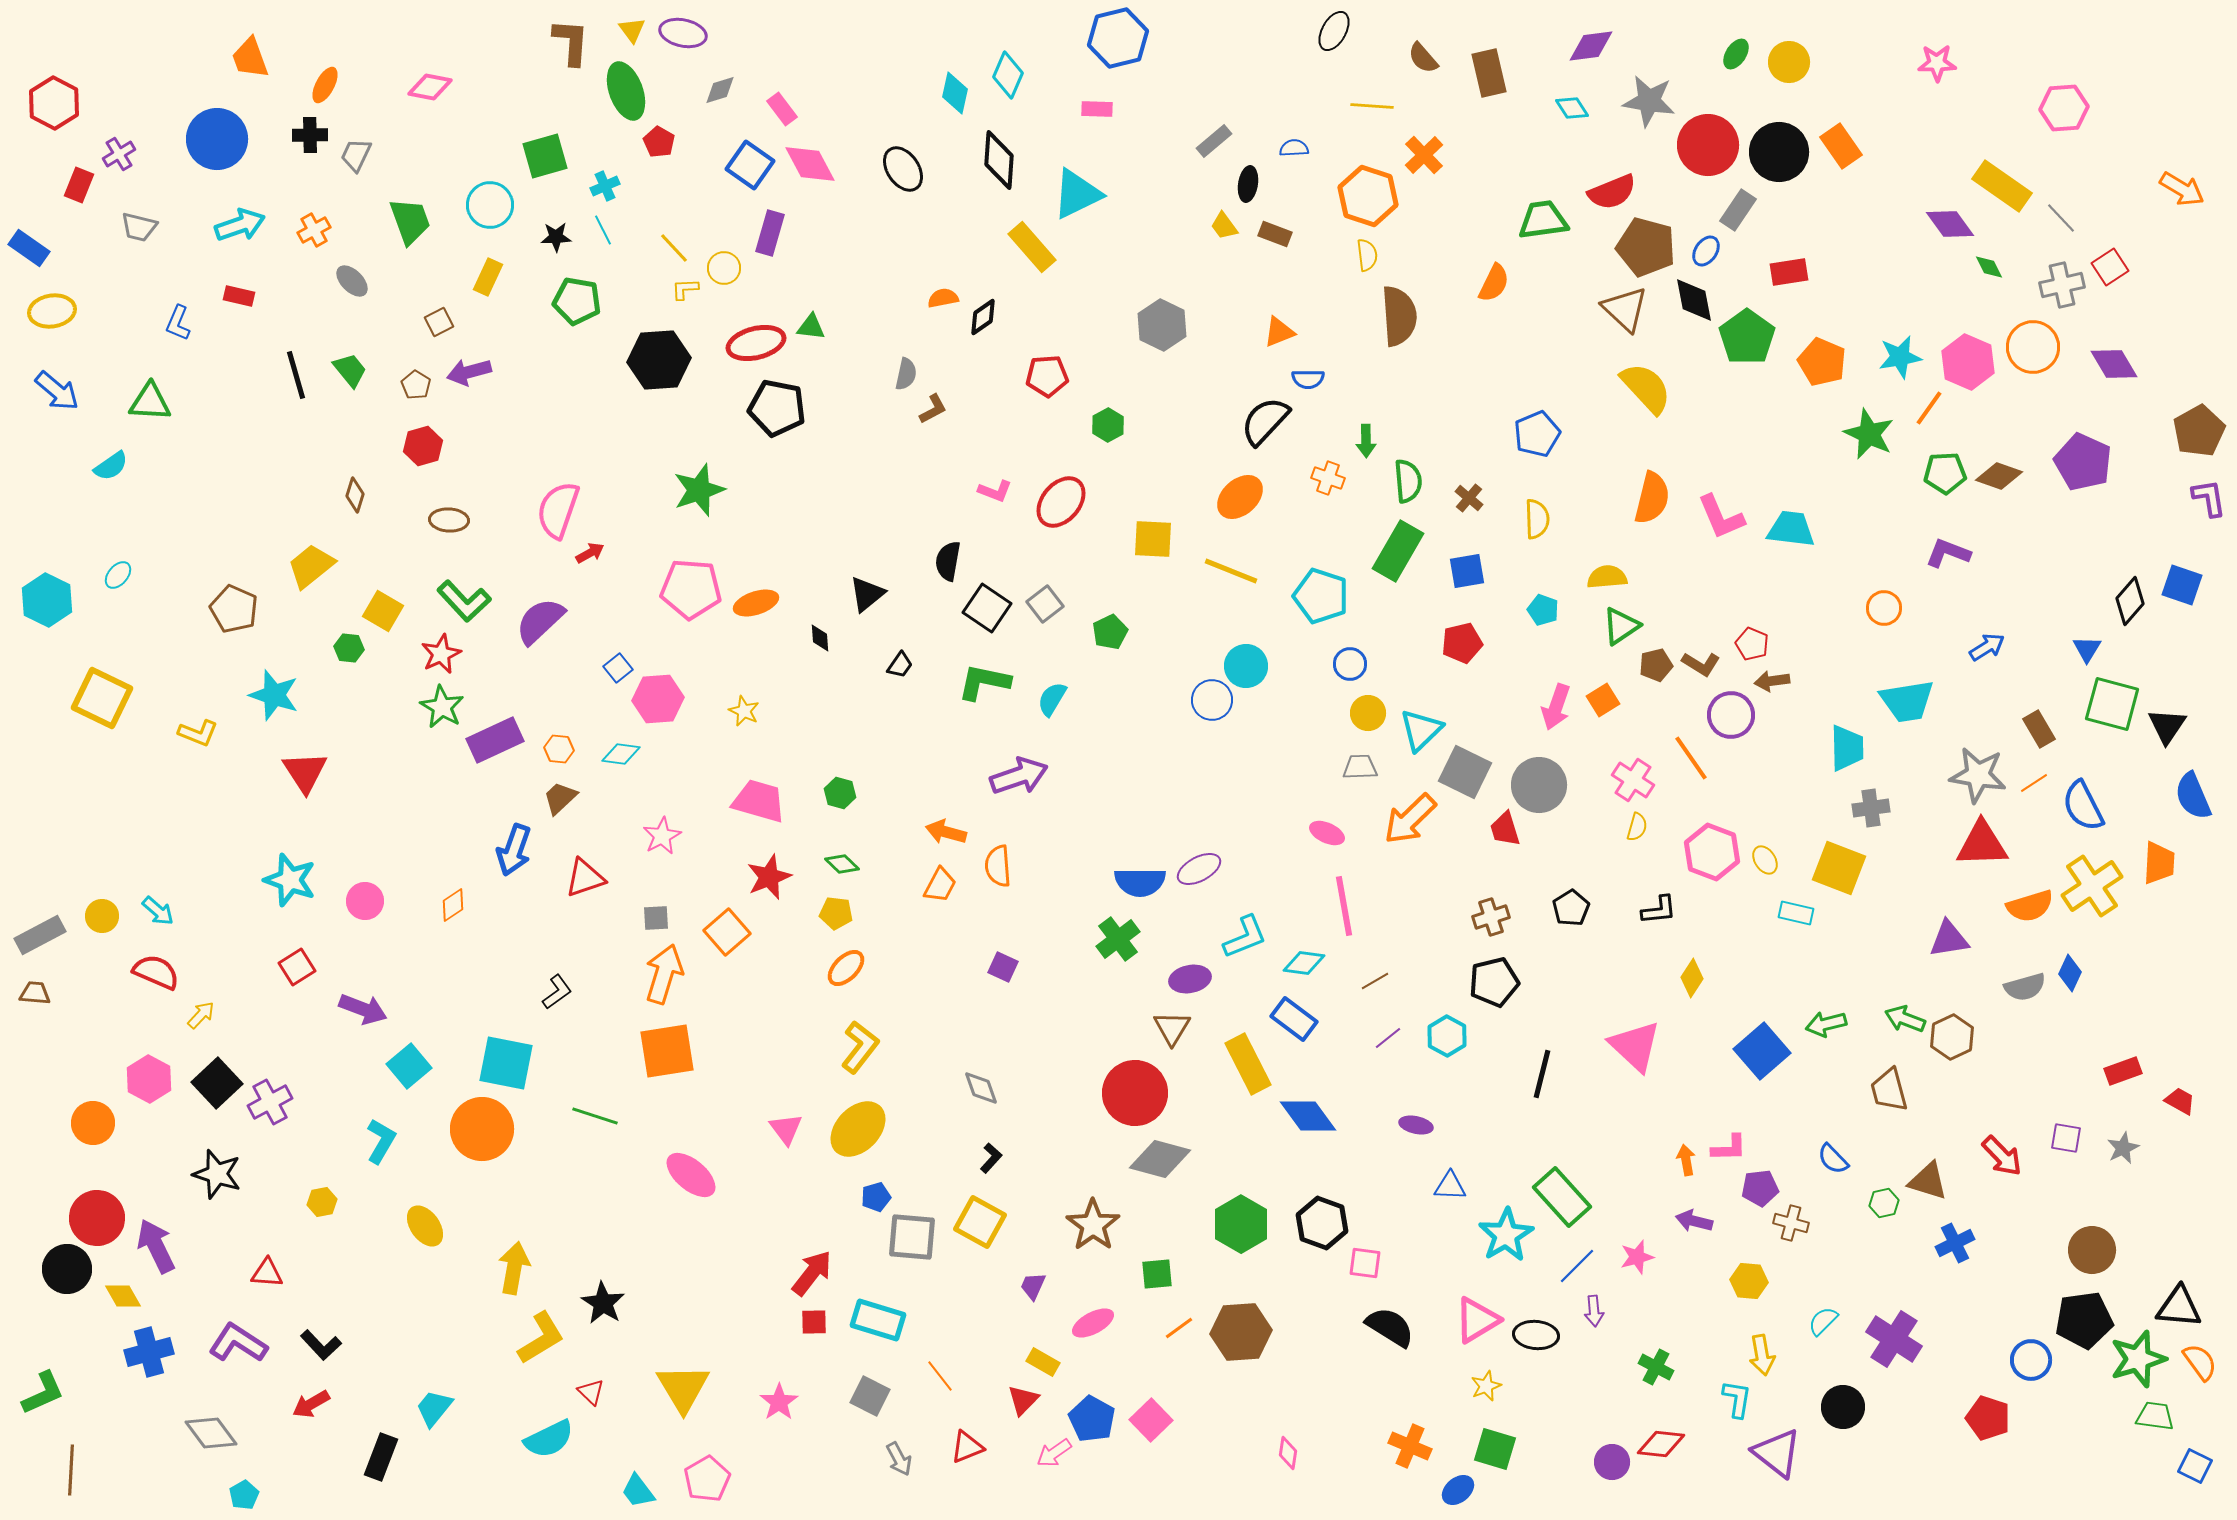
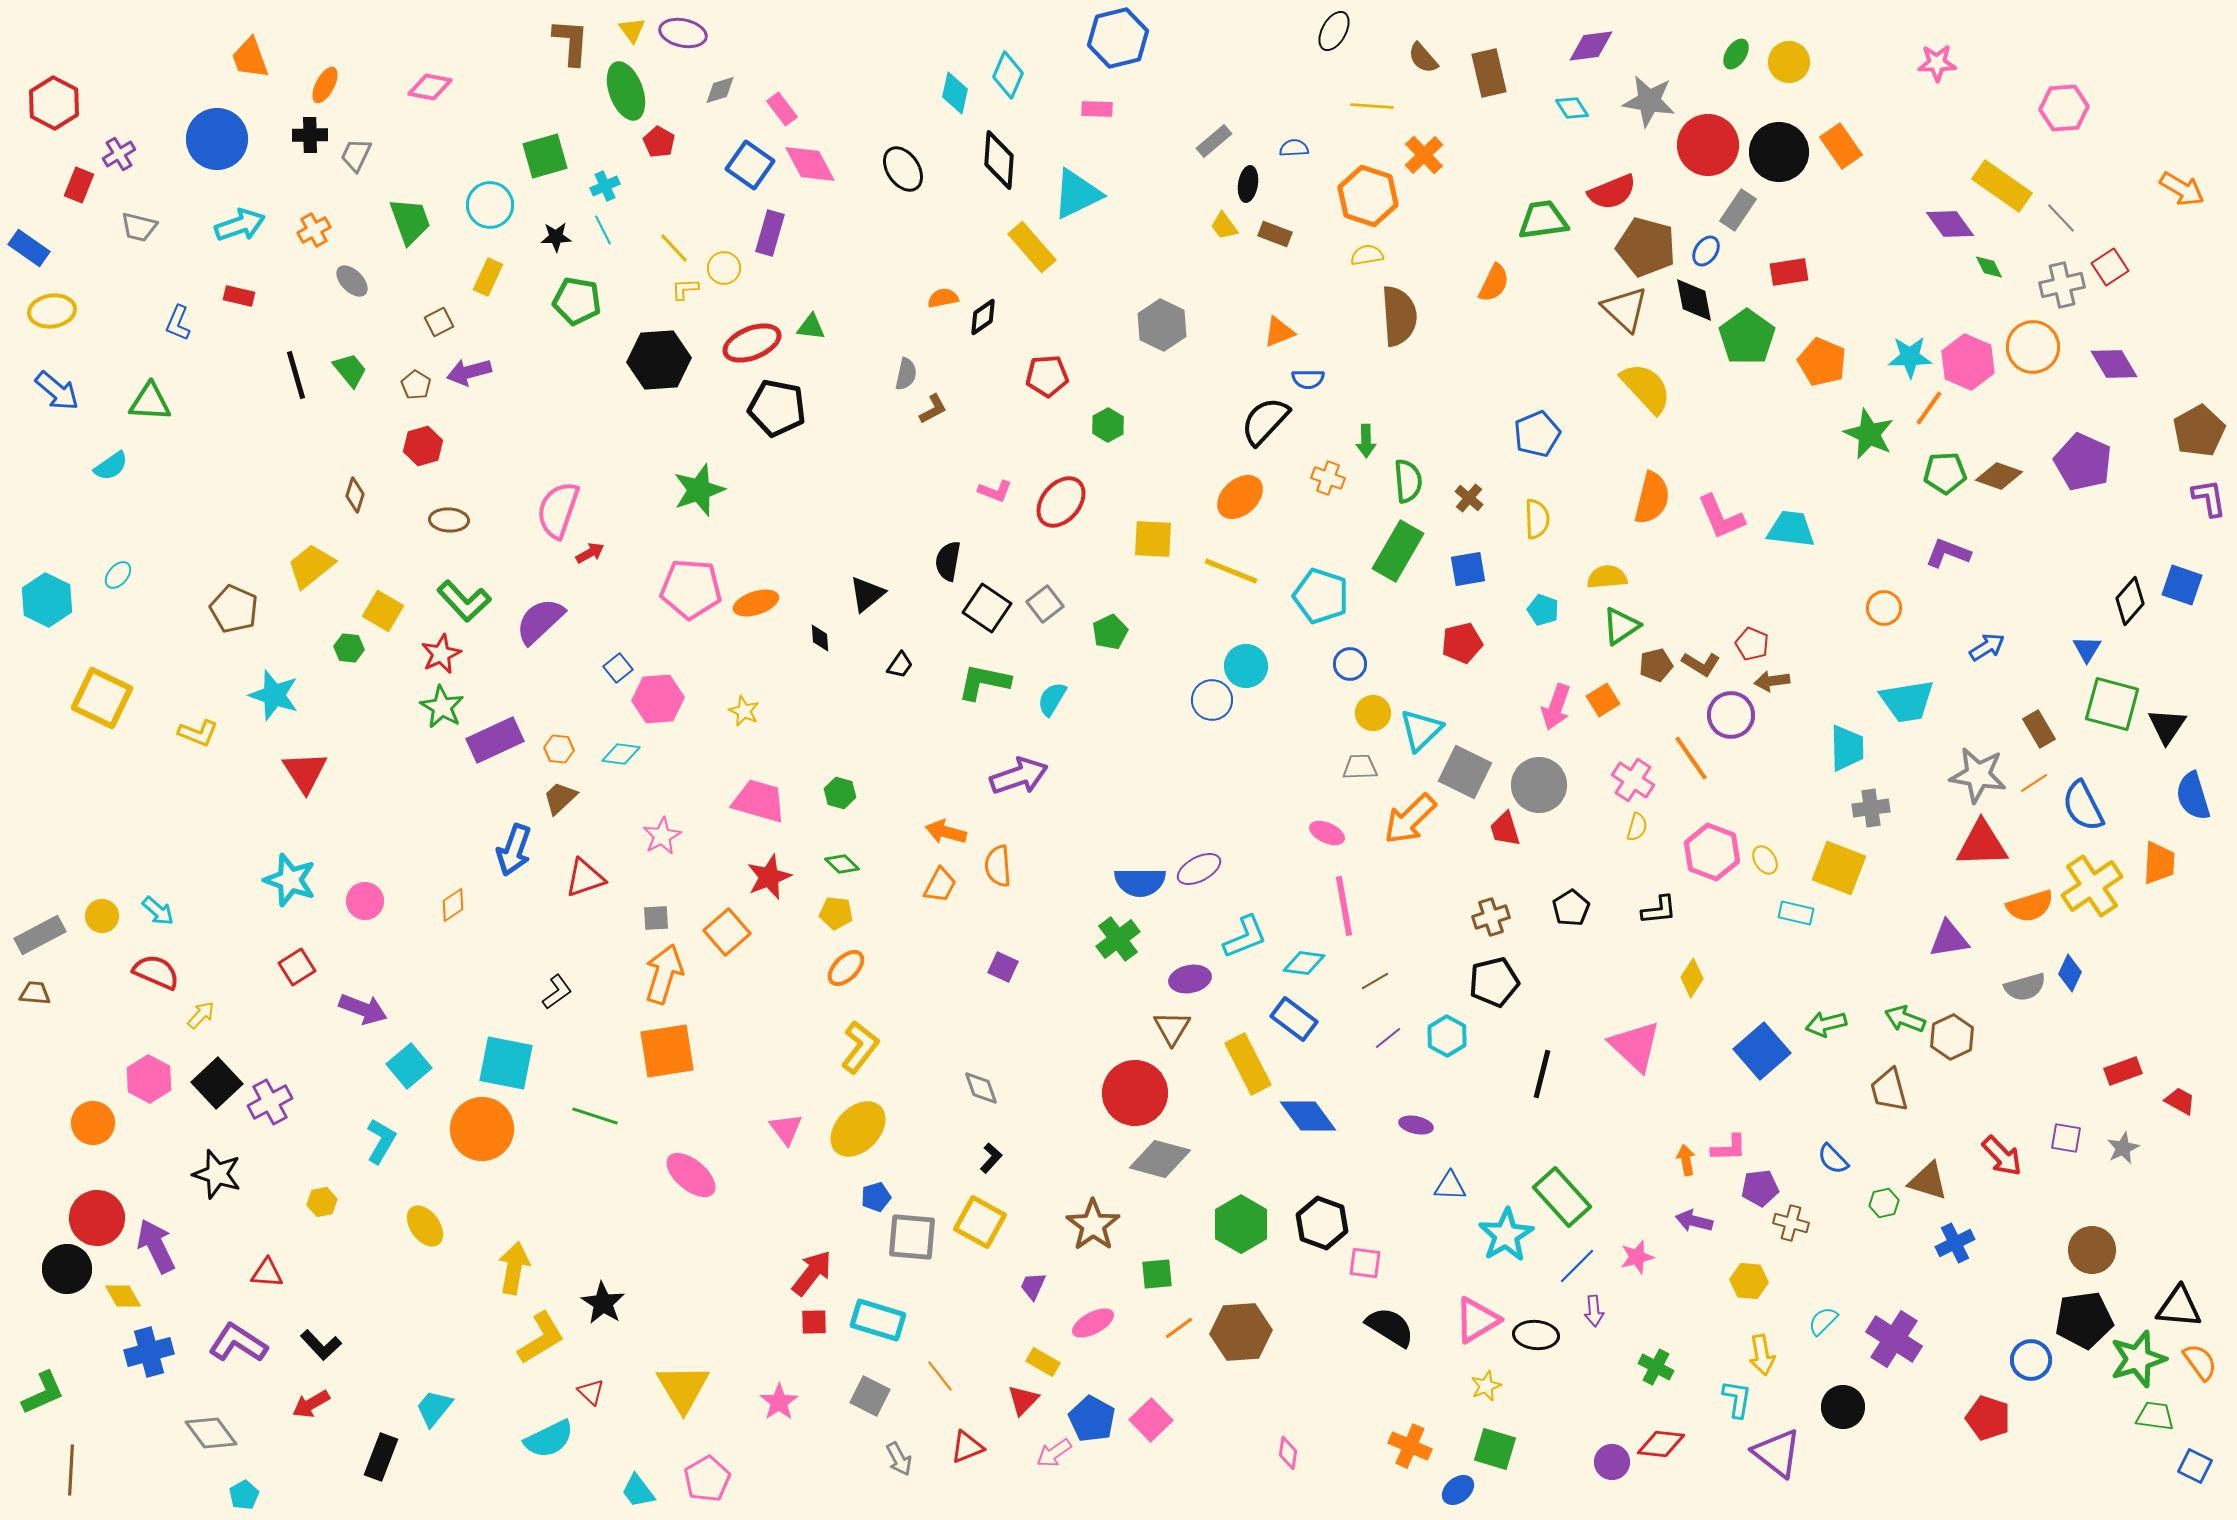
yellow semicircle at (1367, 255): rotated 92 degrees counterclockwise
red ellipse at (756, 343): moved 4 px left; rotated 8 degrees counterclockwise
cyan star at (1900, 357): moved 10 px right; rotated 9 degrees clockwise
blue square at (1467, 571): moved 1 px right, 2 px up
yellow circle at (1368, 713): moved 5 px right
blue semicircle at (2193, 796): rotated 6 degrees clockwise
